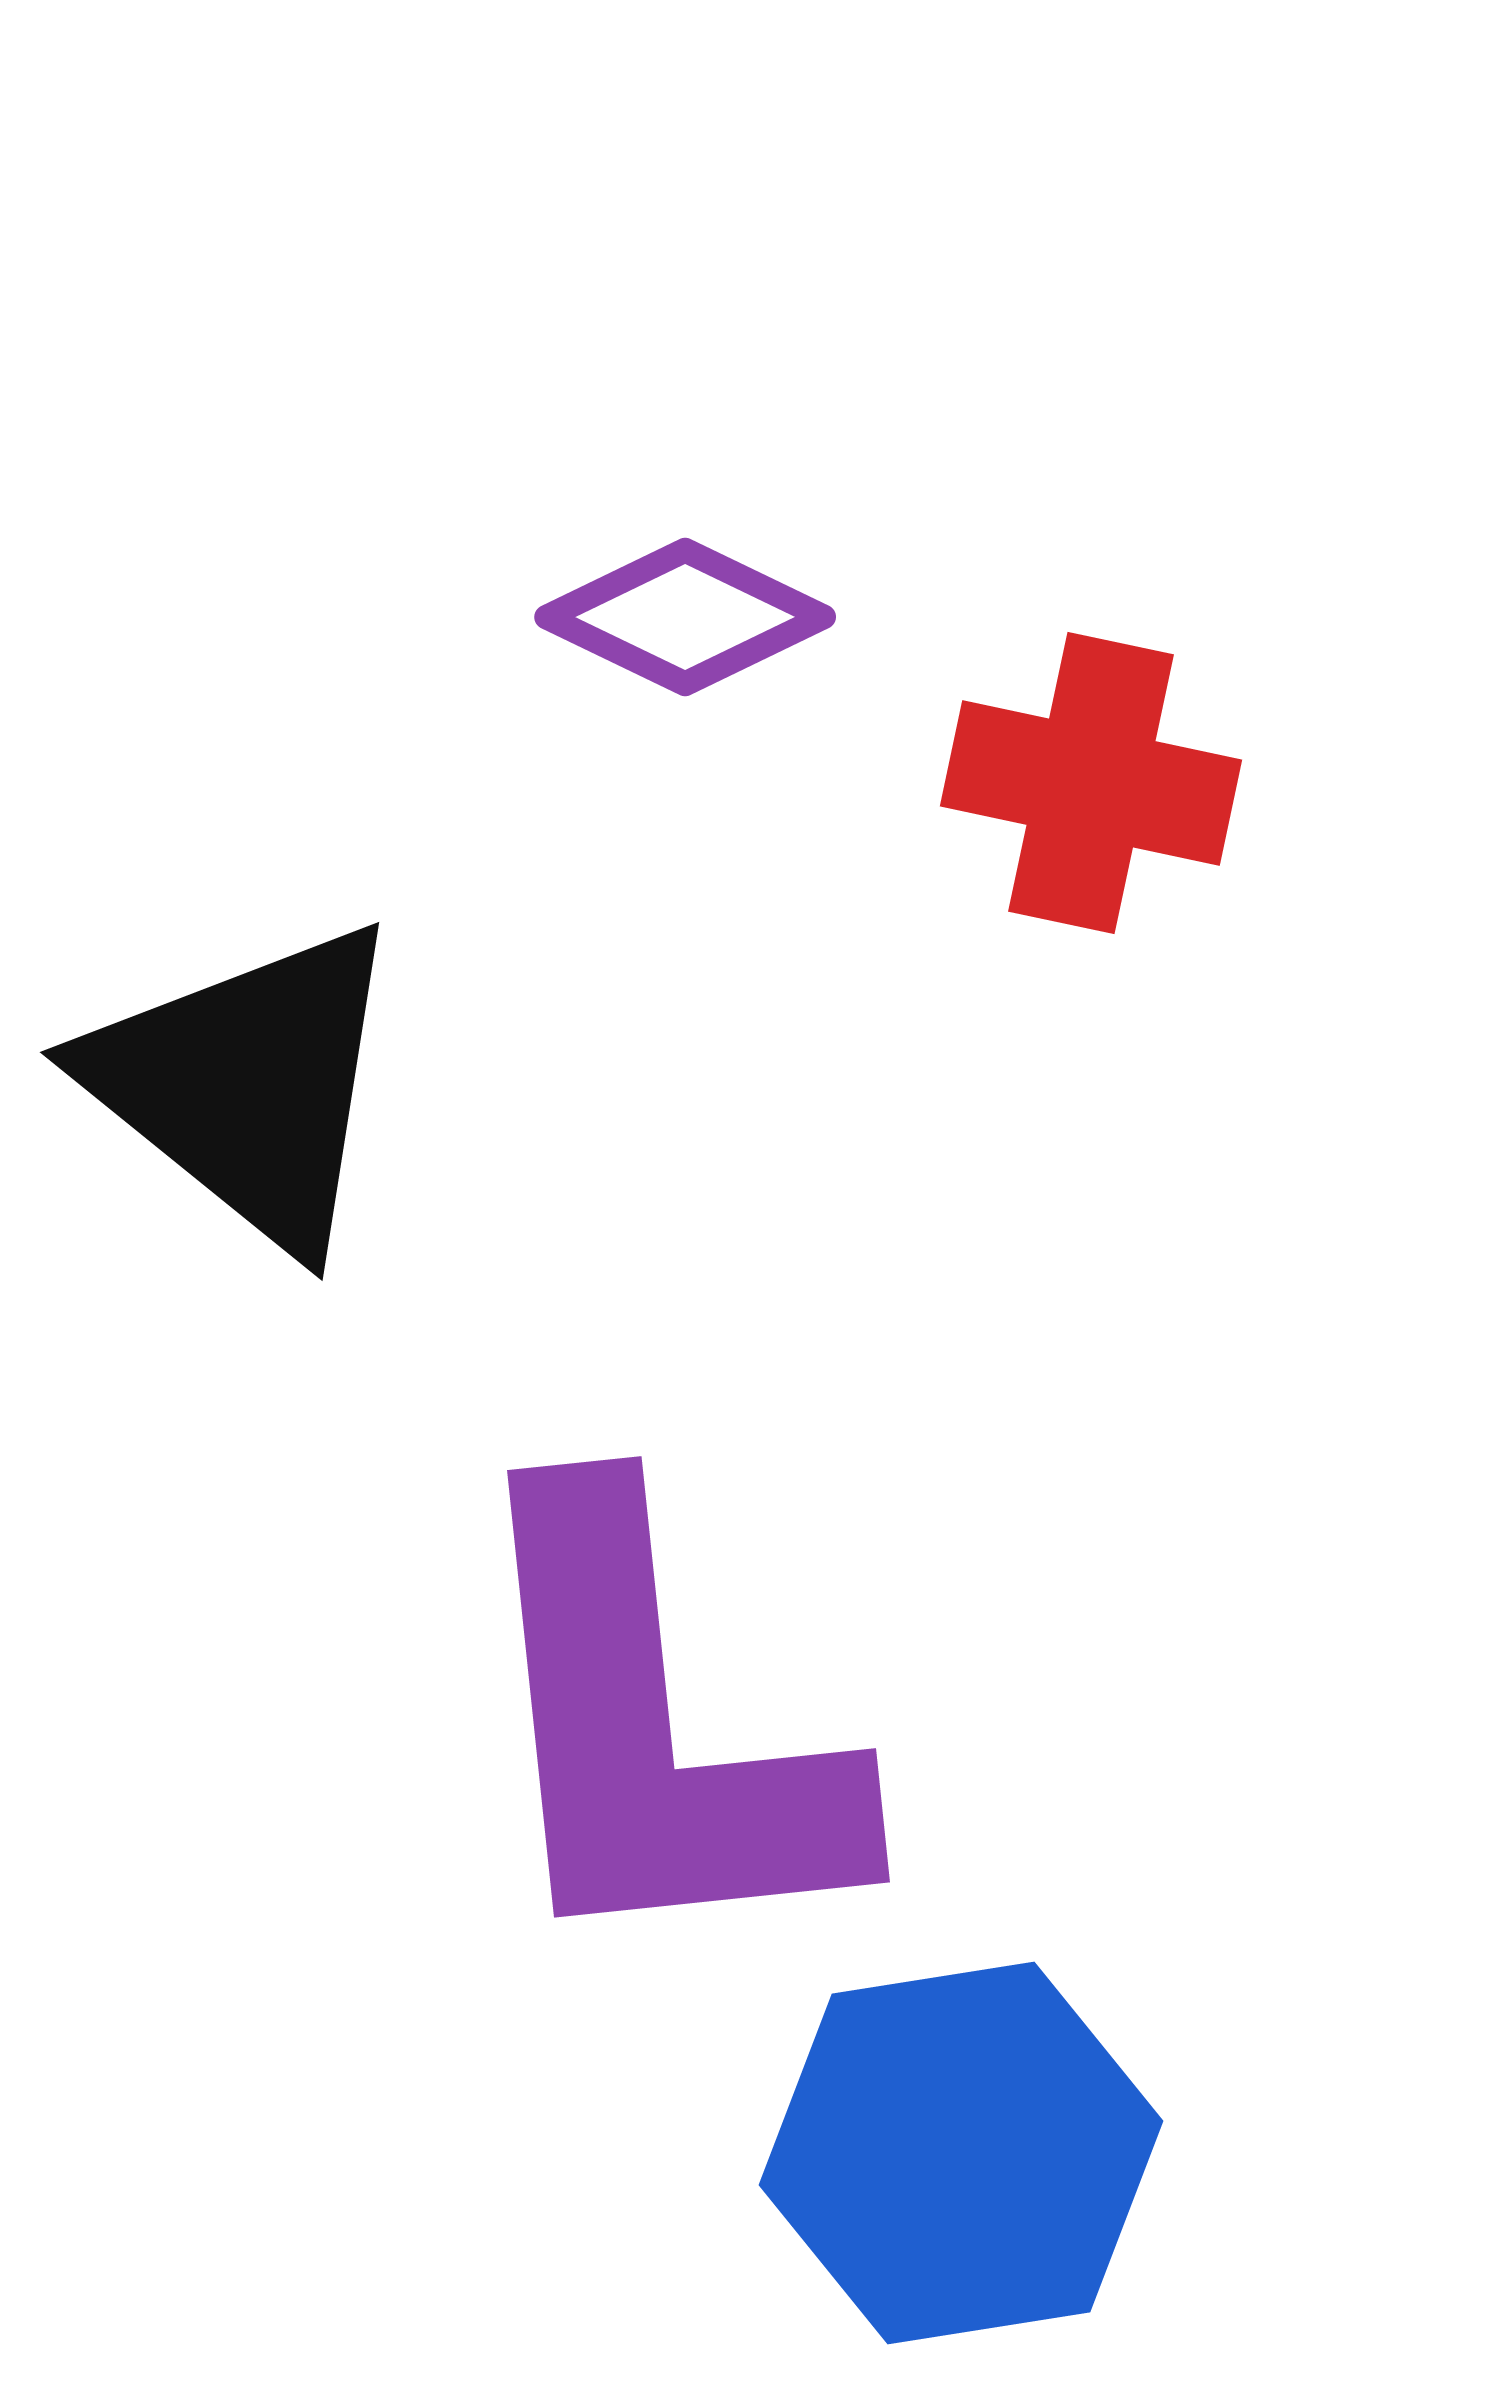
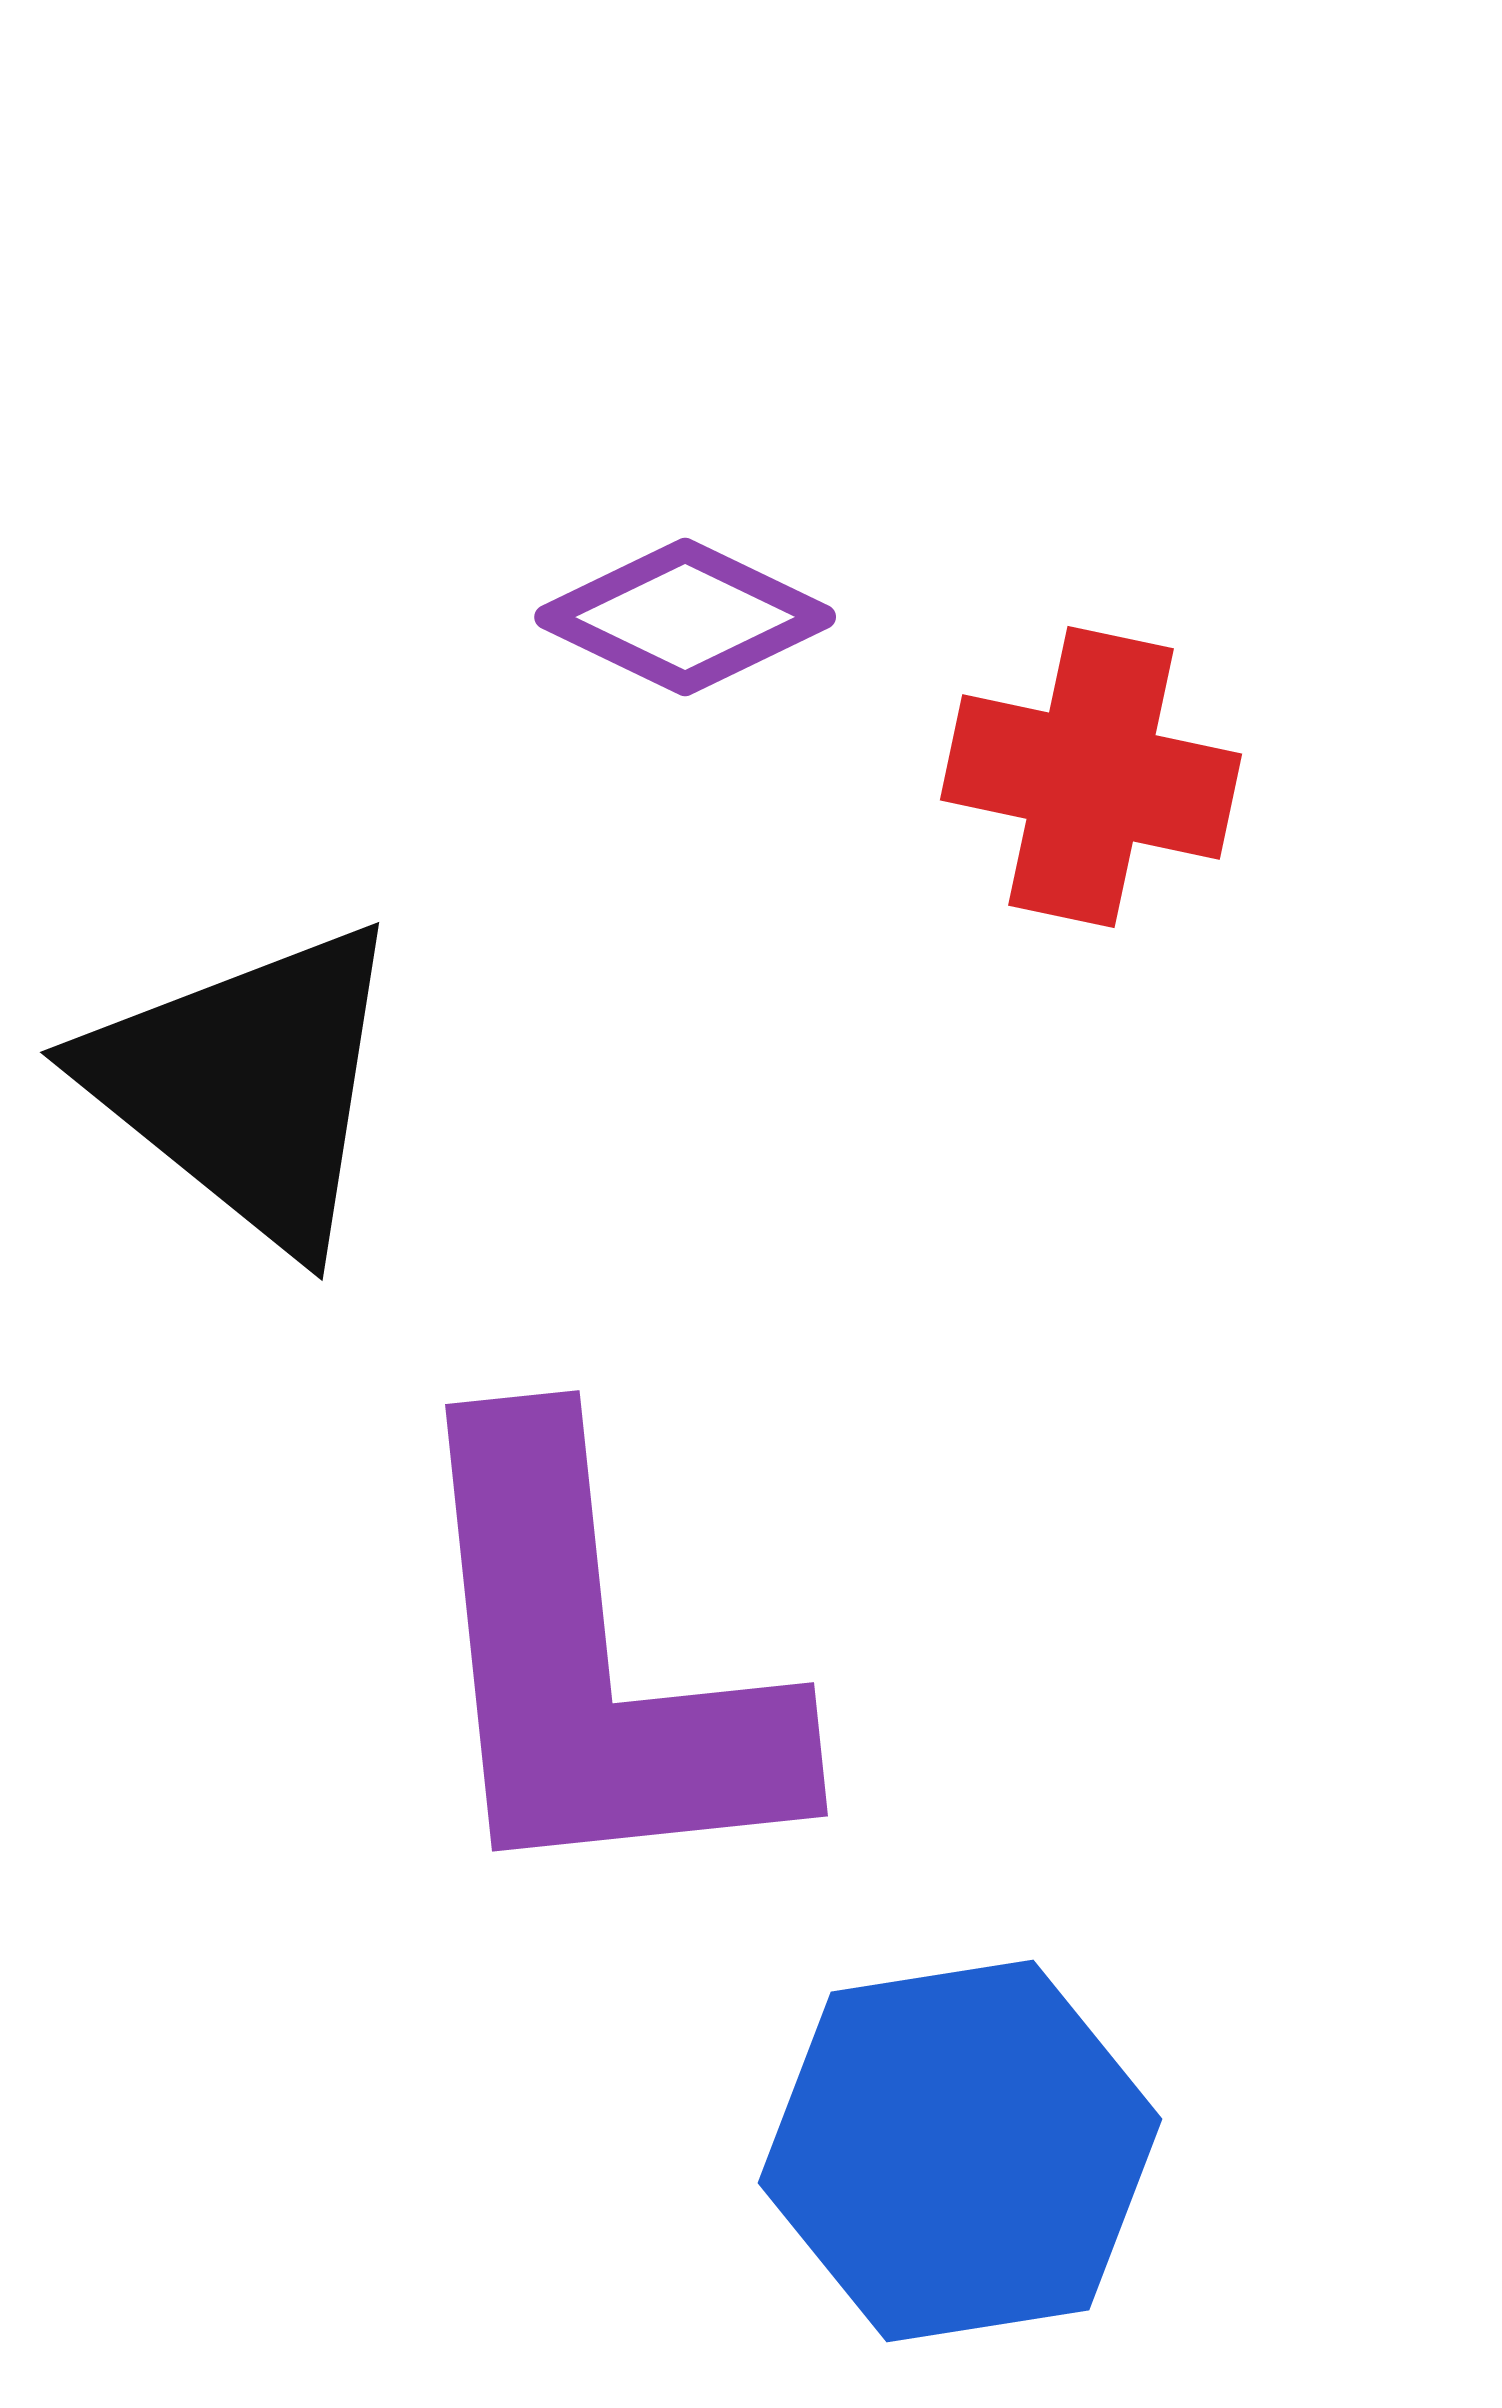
red cross: moved 6 px up
purple L-shape: moved 62 px left, 66 px up
blue hexagon: moved 1 px left, 2 px up
